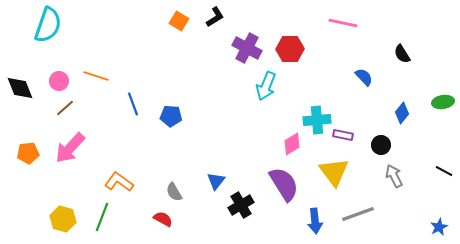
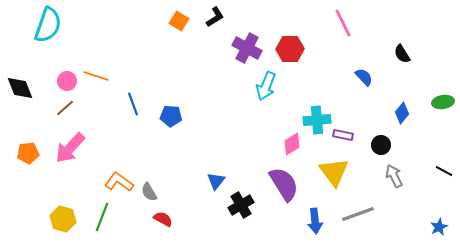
pink line: rotated 52 degrees clockwise
pink circle: moved 8 px right
gray semicircle: moved 25 px left
